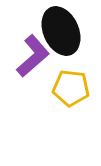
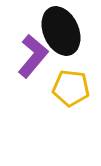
purple L-shape: rotated 9 degrees counterclockwise
